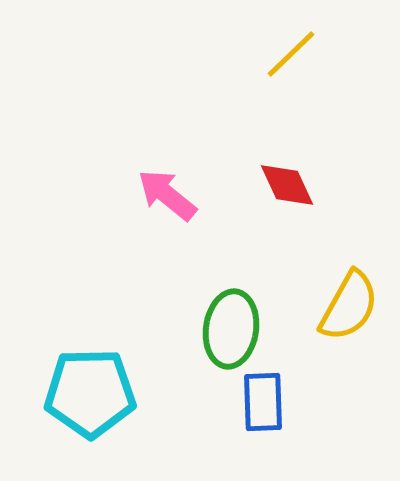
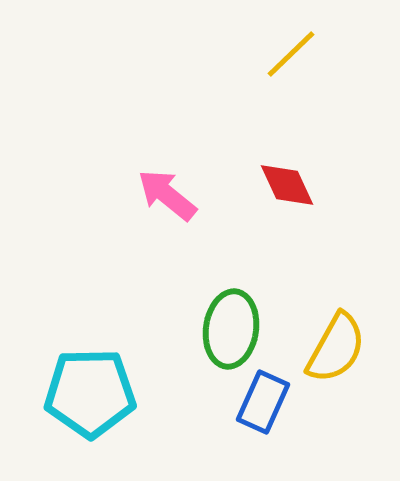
yellow semicircle: moved 13 px left, 42 px down
blue rectangle: rotated 26 degrees clockwise
